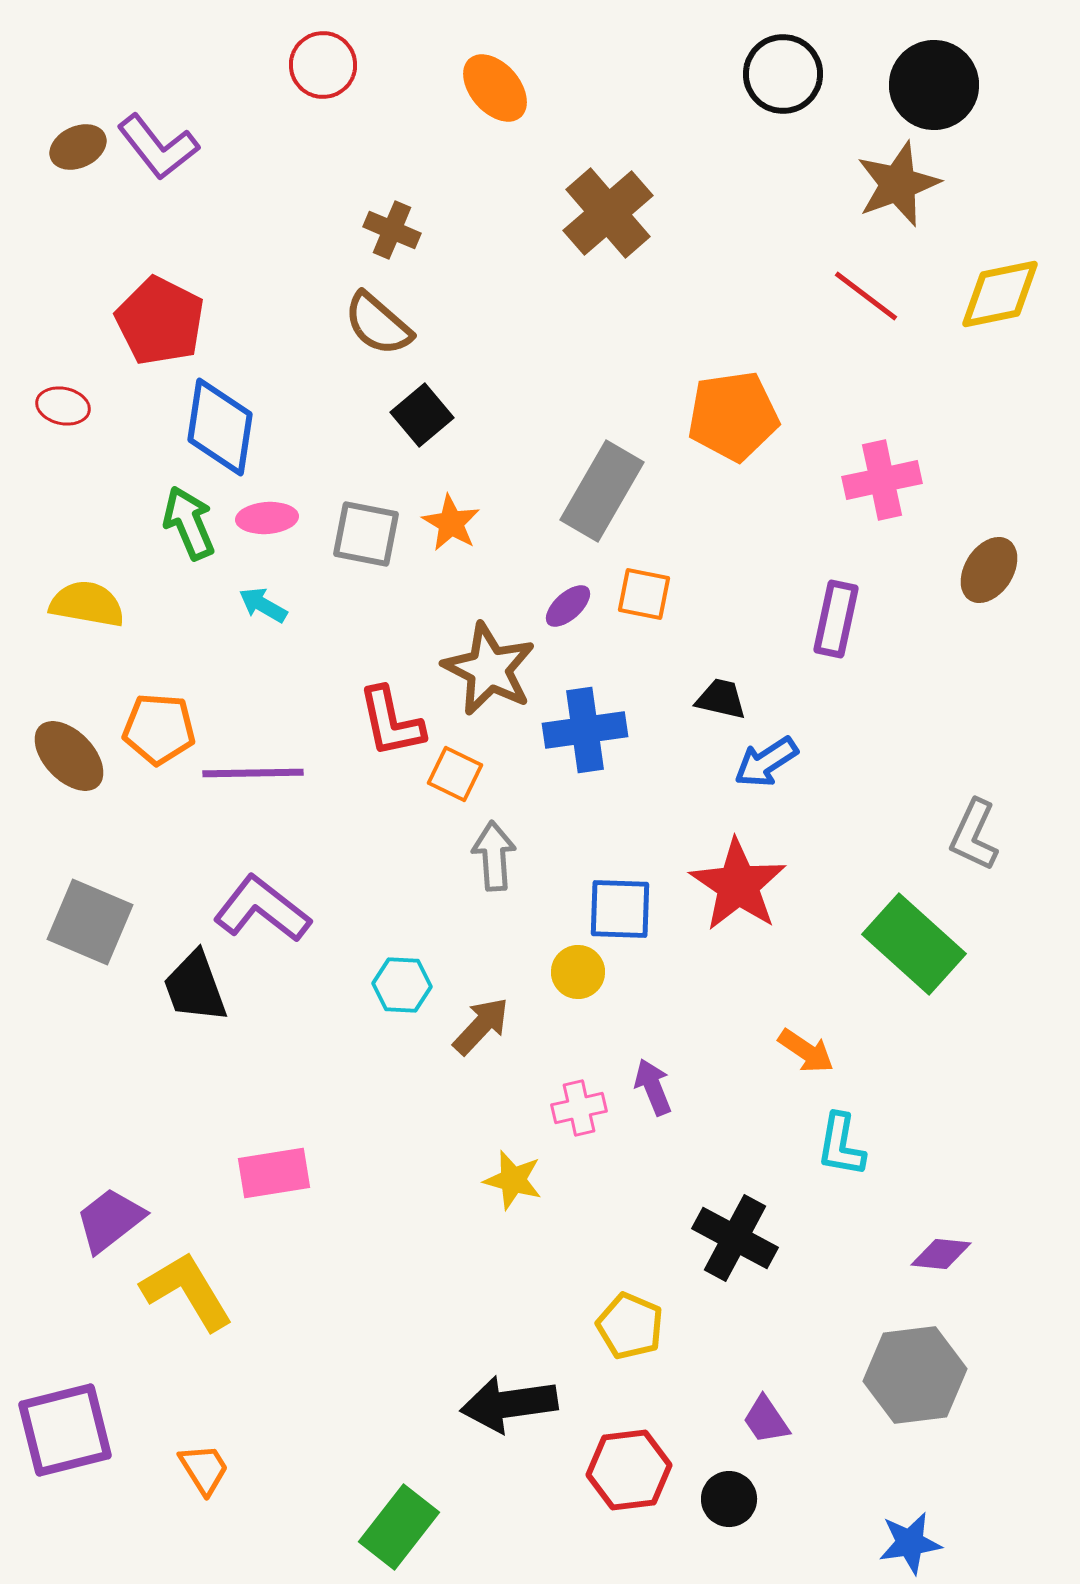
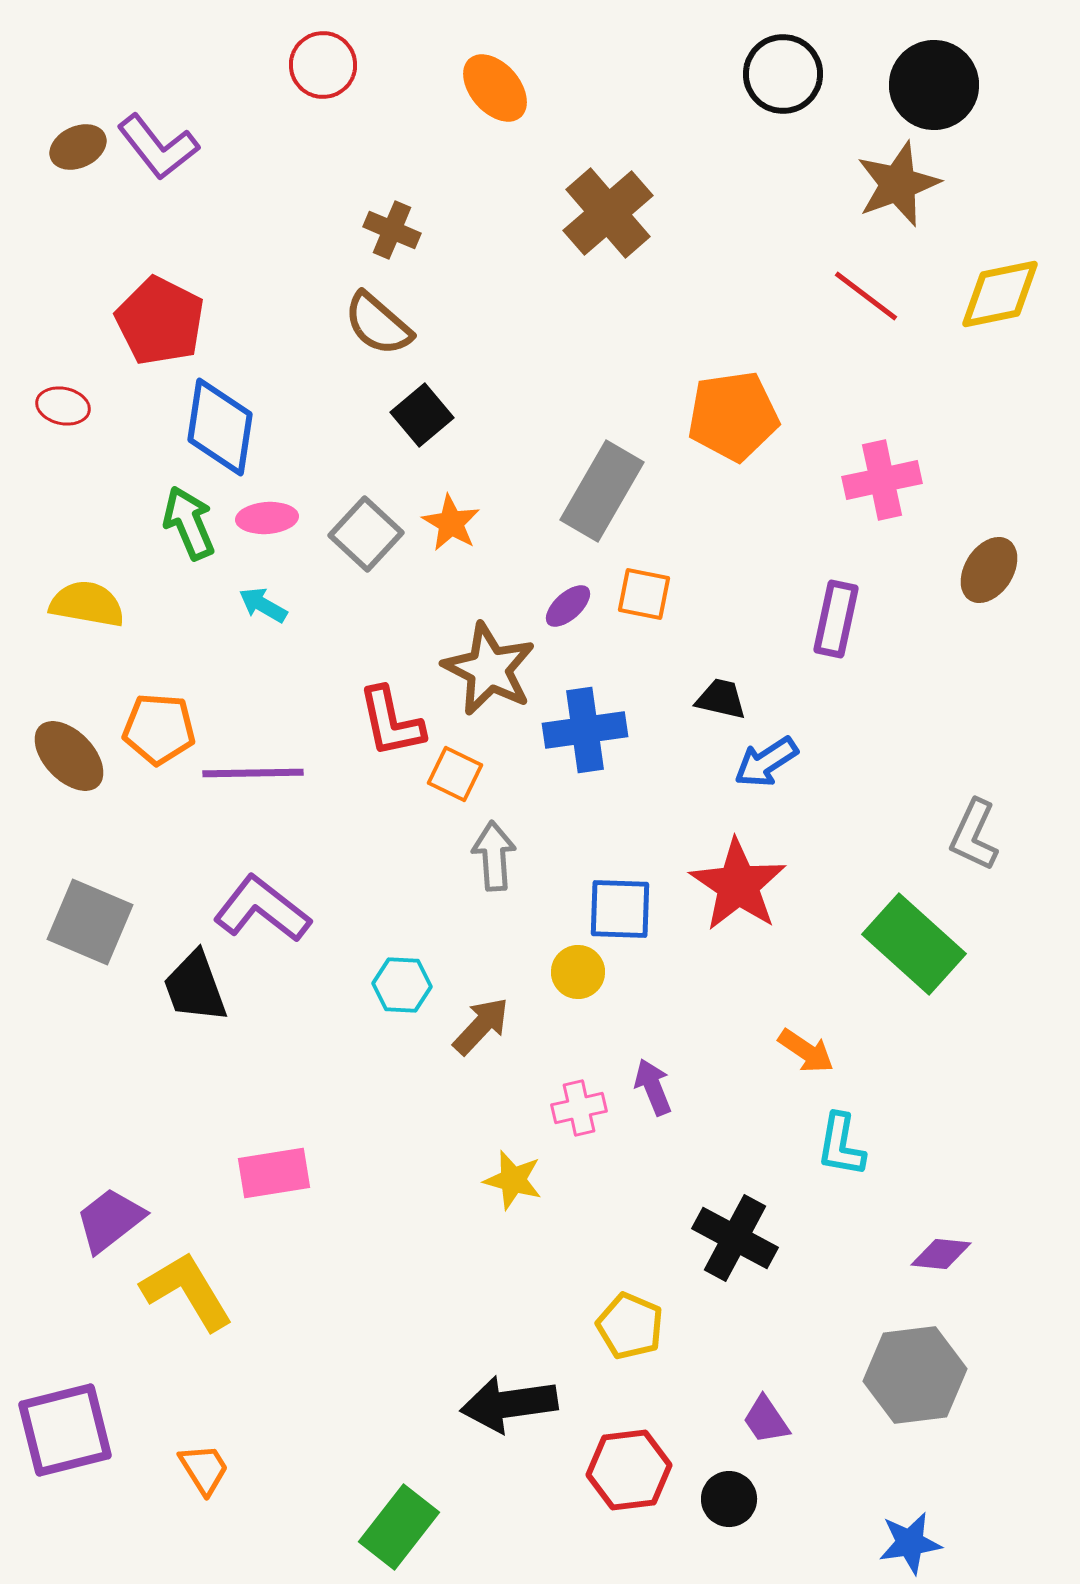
gray square at (366, 534): rotated 32 degrees clockwise
